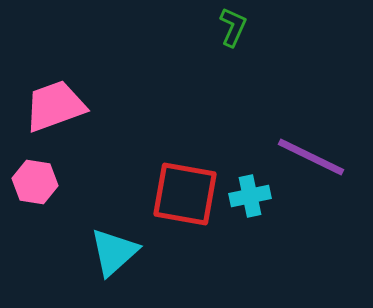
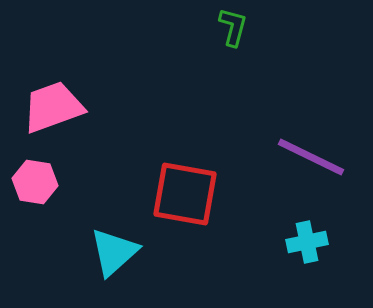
green L-shape: rotated 9 degrees counterclockwise
pink trapezoid: moved 2 px left, 1 px down
cyan cross: moved 57 px right, 46 px down
